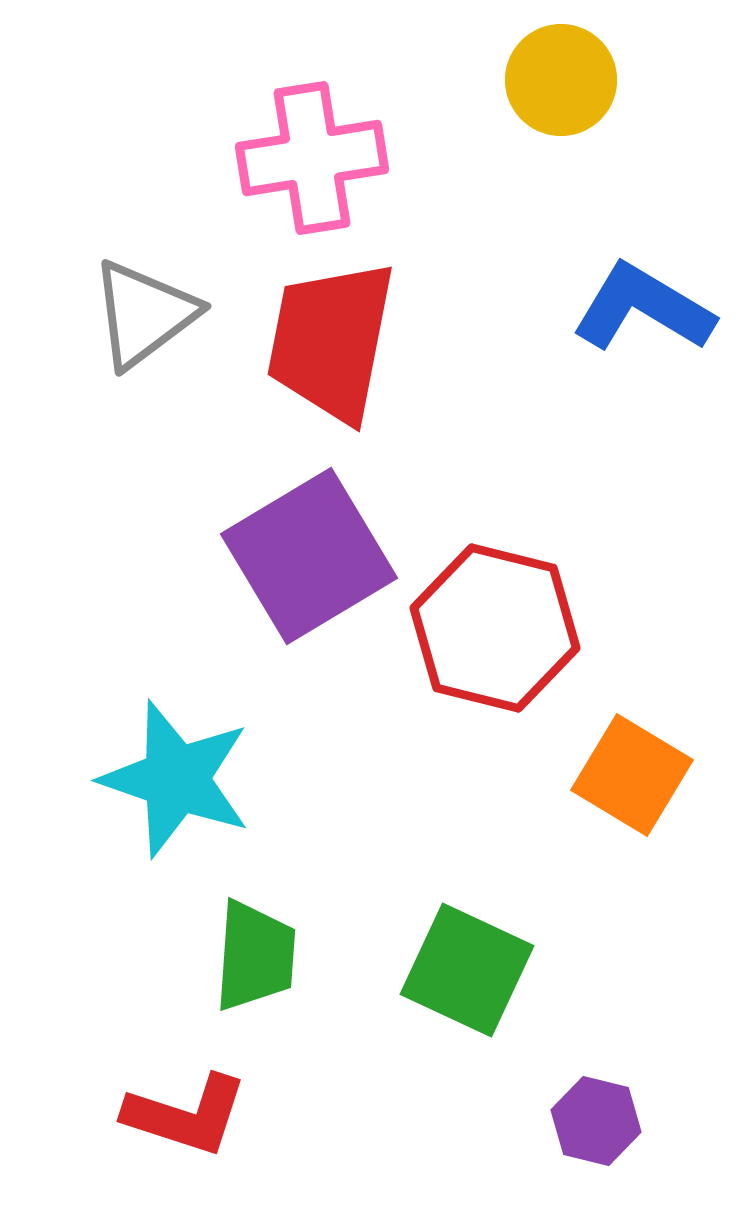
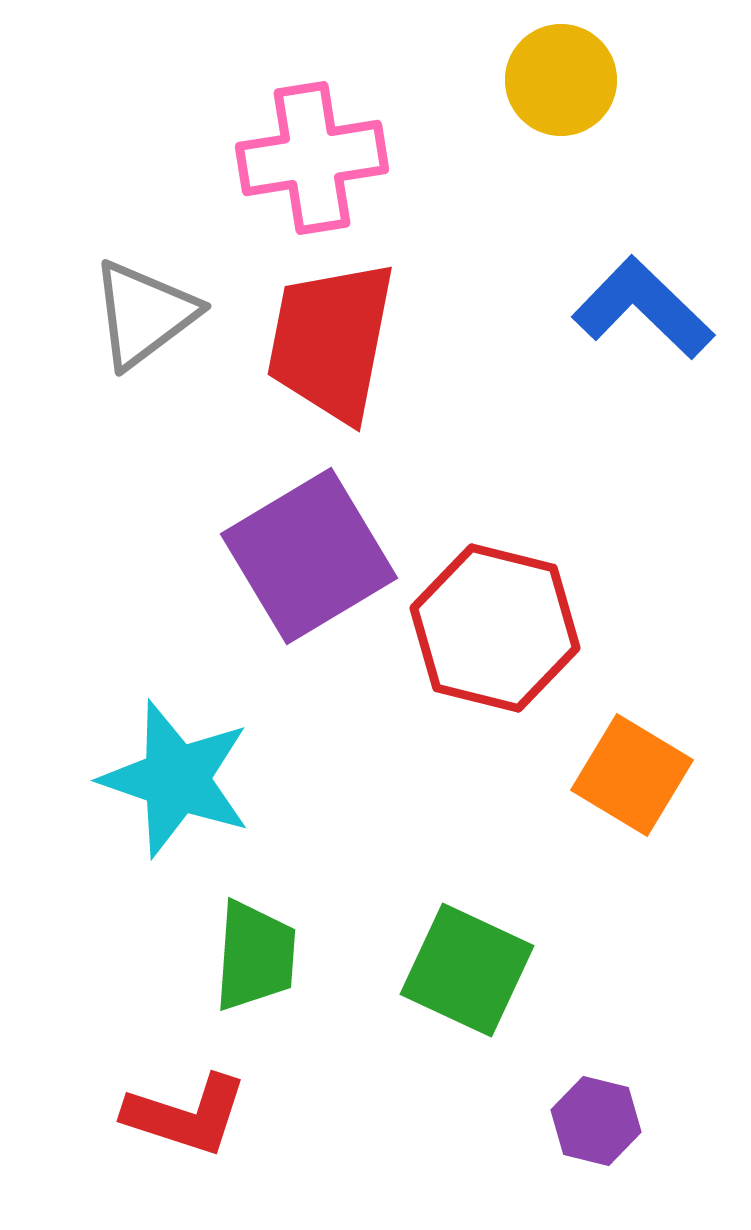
blue L-shape: rotated 13 degrees clockwise
